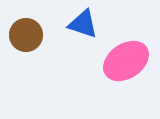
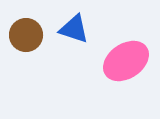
blue triangle: moved 9 px left, 5 px down
